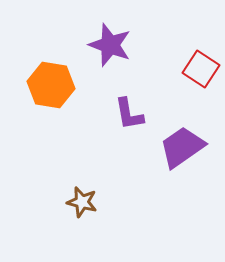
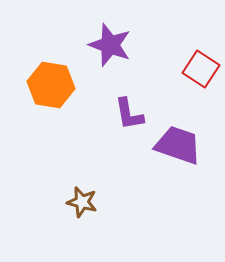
purple trapezoid: moved 4 px left, 2 px up; rotated 54 degrees clockwise
